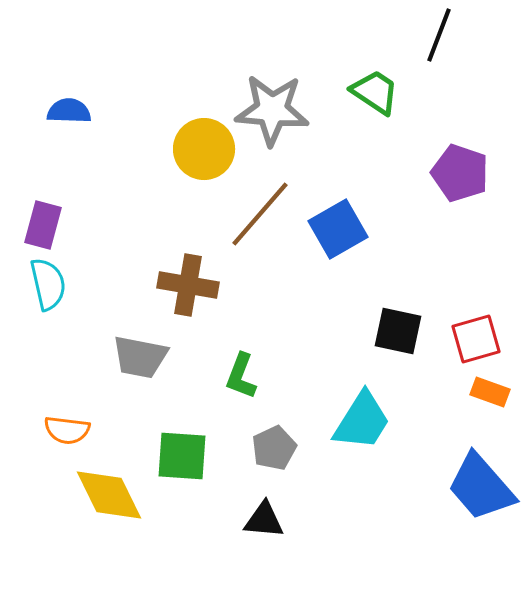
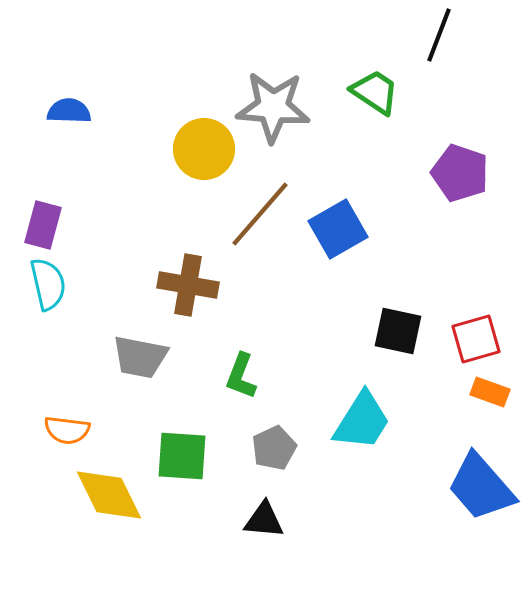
gray star: moved 1 px right, 3 px up
